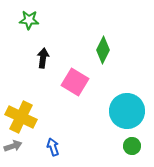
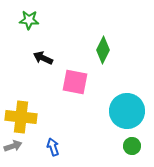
black arrow: rotated 72 degrees counterclockwise
pink square: rotated 20 degrees counterclockwise
yellow cross: rotated 20 degrees counterclockwise
